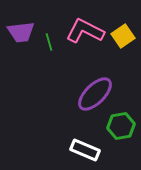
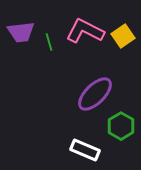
green hexagon: rotated 20 degrees counterclockwise
